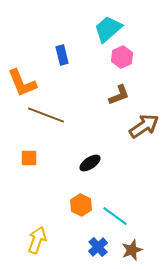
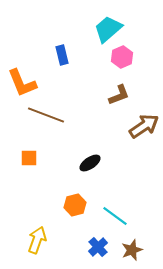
orange hexagon: moved 6 px left; rotated 20 degrees clockwise
